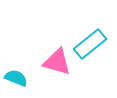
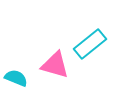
pink triangle: moved 2 px left, 3 px down
